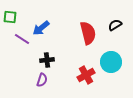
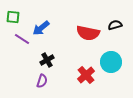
green square: moved 3 px right
black semicircle: rotated 16 degrees clockwise
red semicircle: rotated 115 degrees clockwise
black cross: rotated 24 degrees counterclockwise
red cross: rotated 12 degrees counterclockwise
purple semicircle: moved 1 px down
